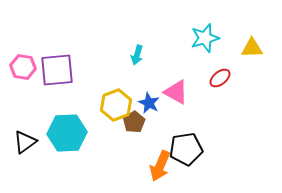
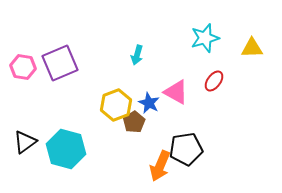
purple square: moved 3 px right, 7 px up; rotated 18 degrees counterclockwise
red ellipse: moved 6 px left, 3 px down; rotated 15 degrees counterclockwise
cyan hexagon: moved 1 px left, 16 px down; rotated 18 degrees clockwise
